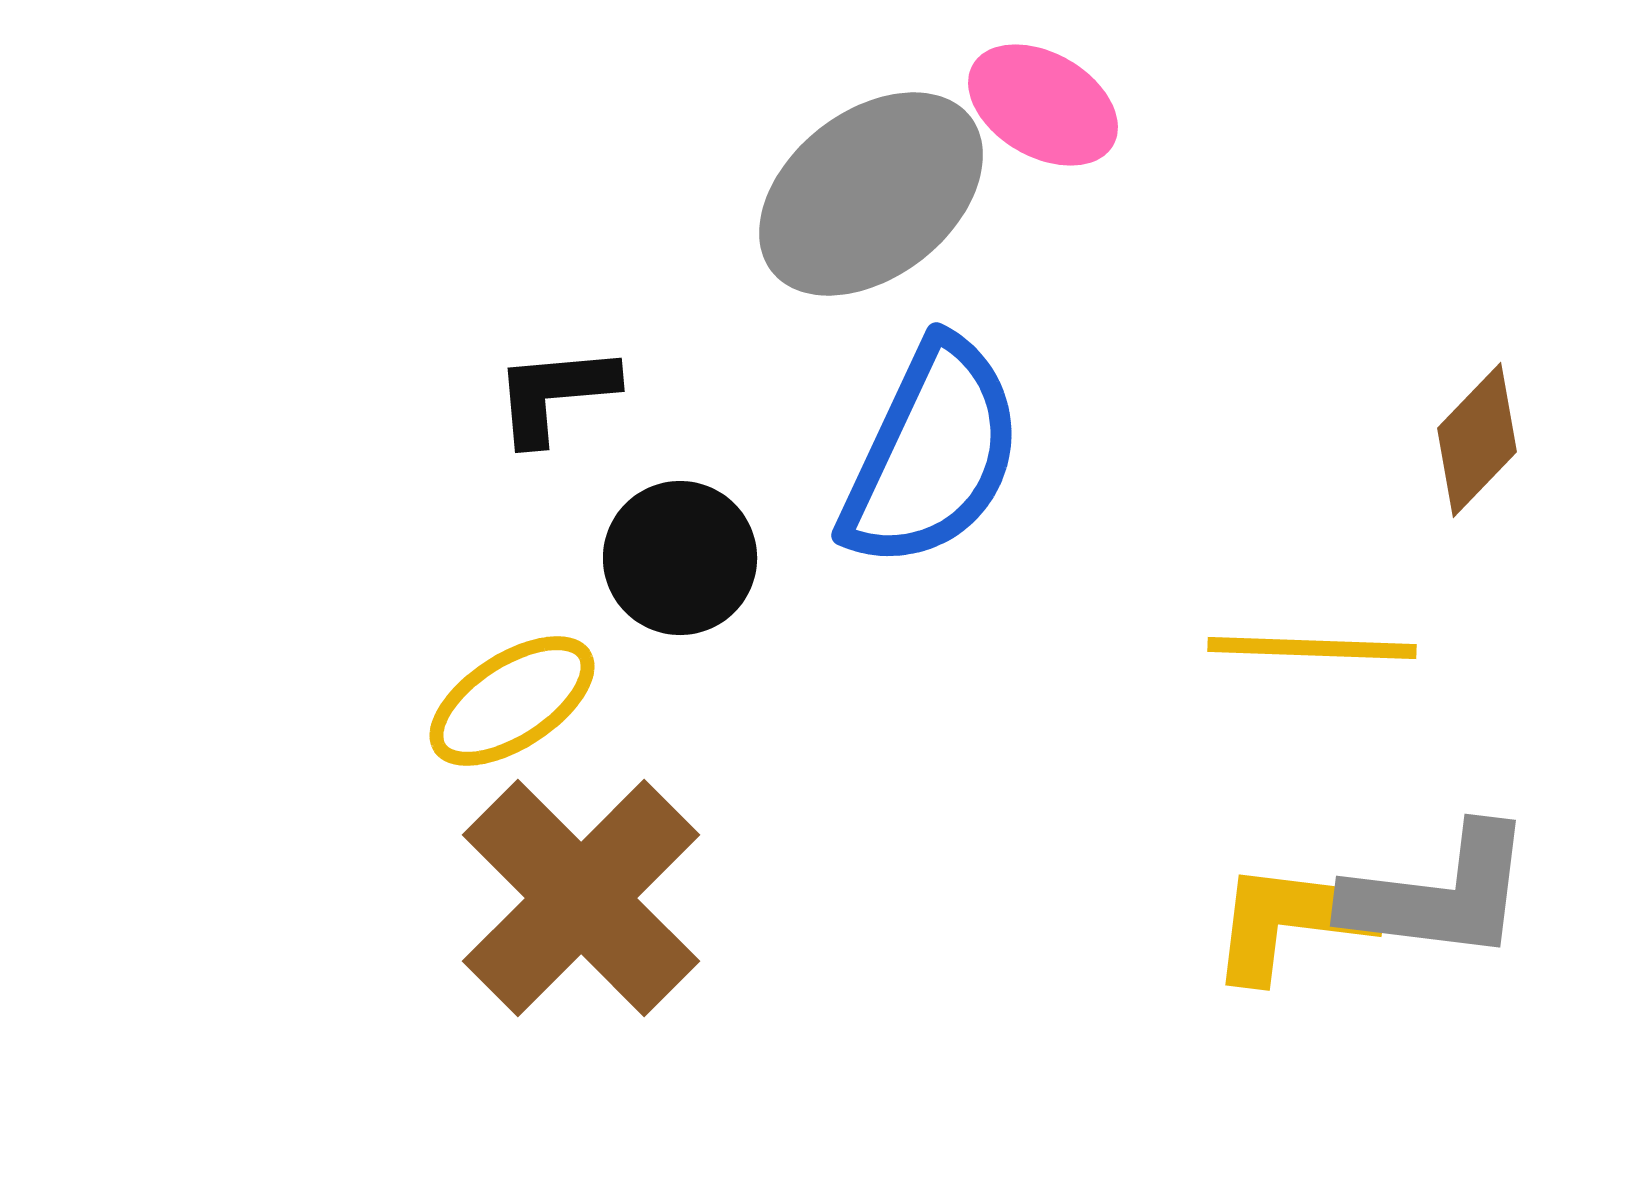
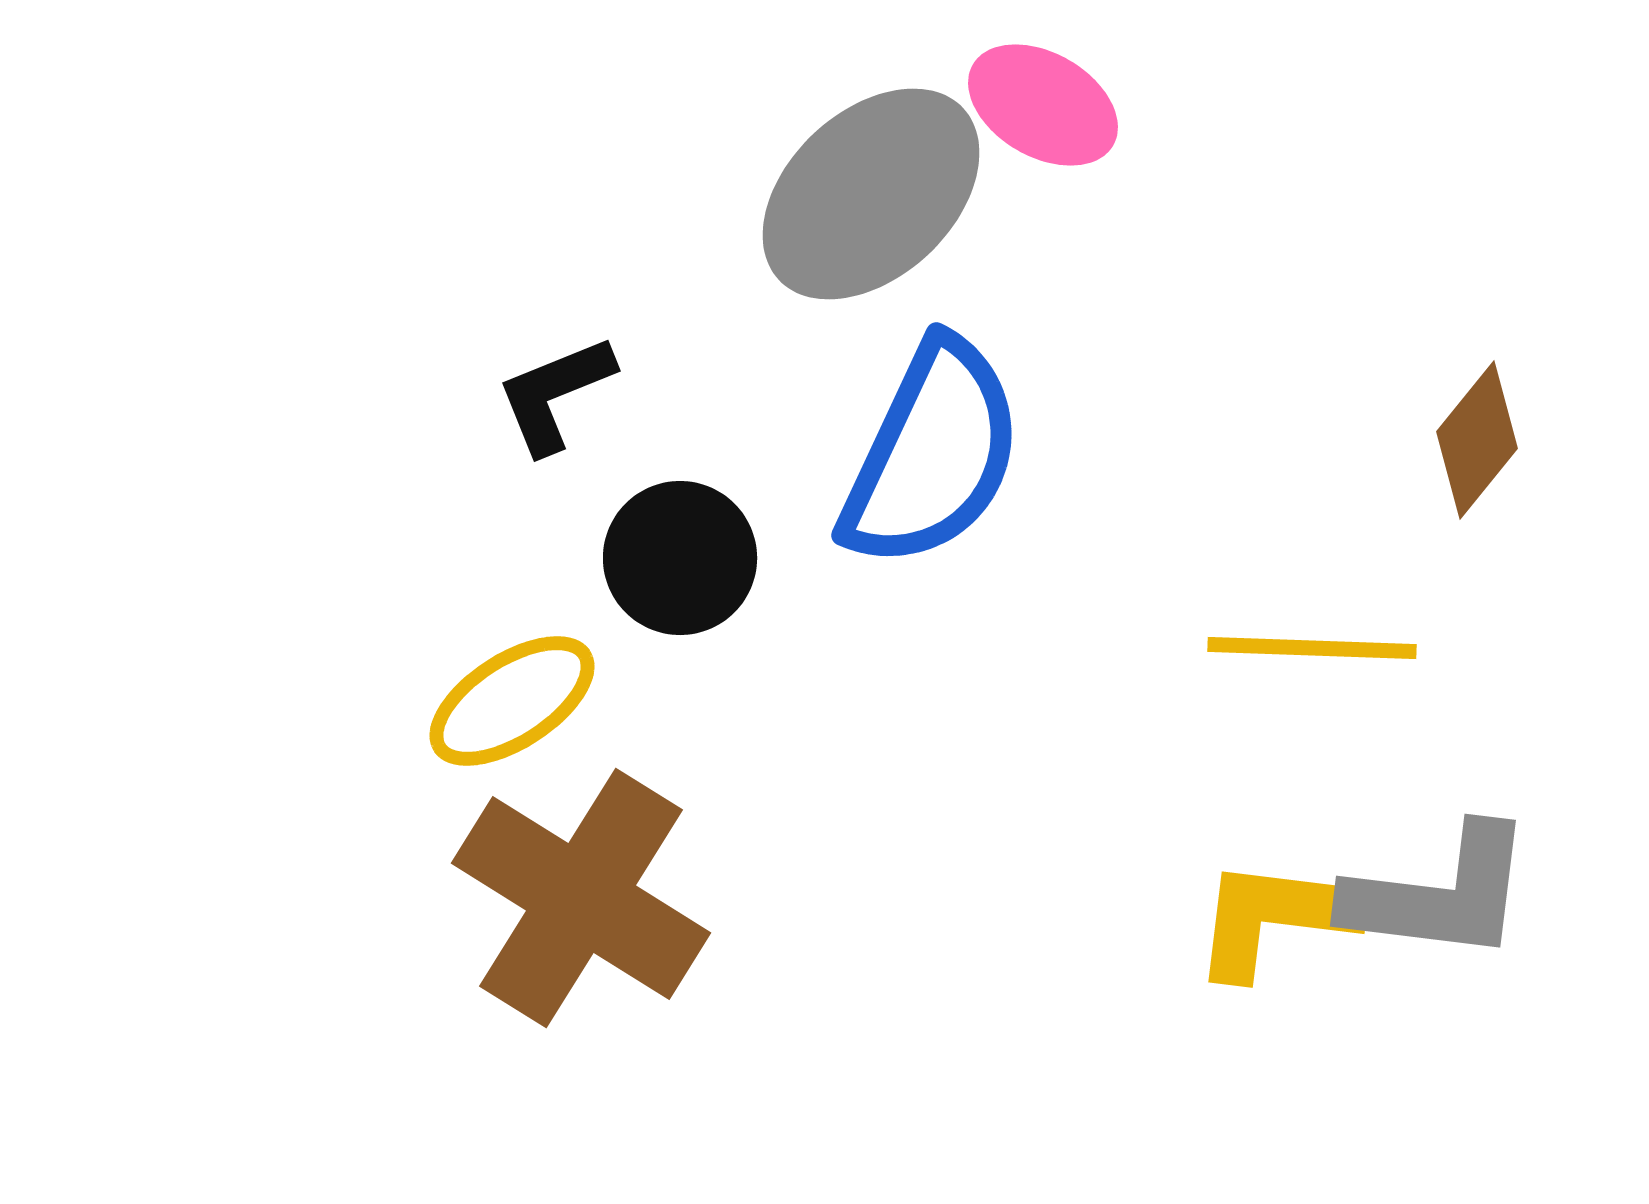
gray ellipse: rotated 5 degrees counterclockwise
black L-shape: rotated 17 degrees counterclockwise
brown diamond: rotated 5 degrees counterclockwise
brown cross: rotated 13 degrees counterclockwise
yellow L-shape: moved 17 px left, 3 px up
